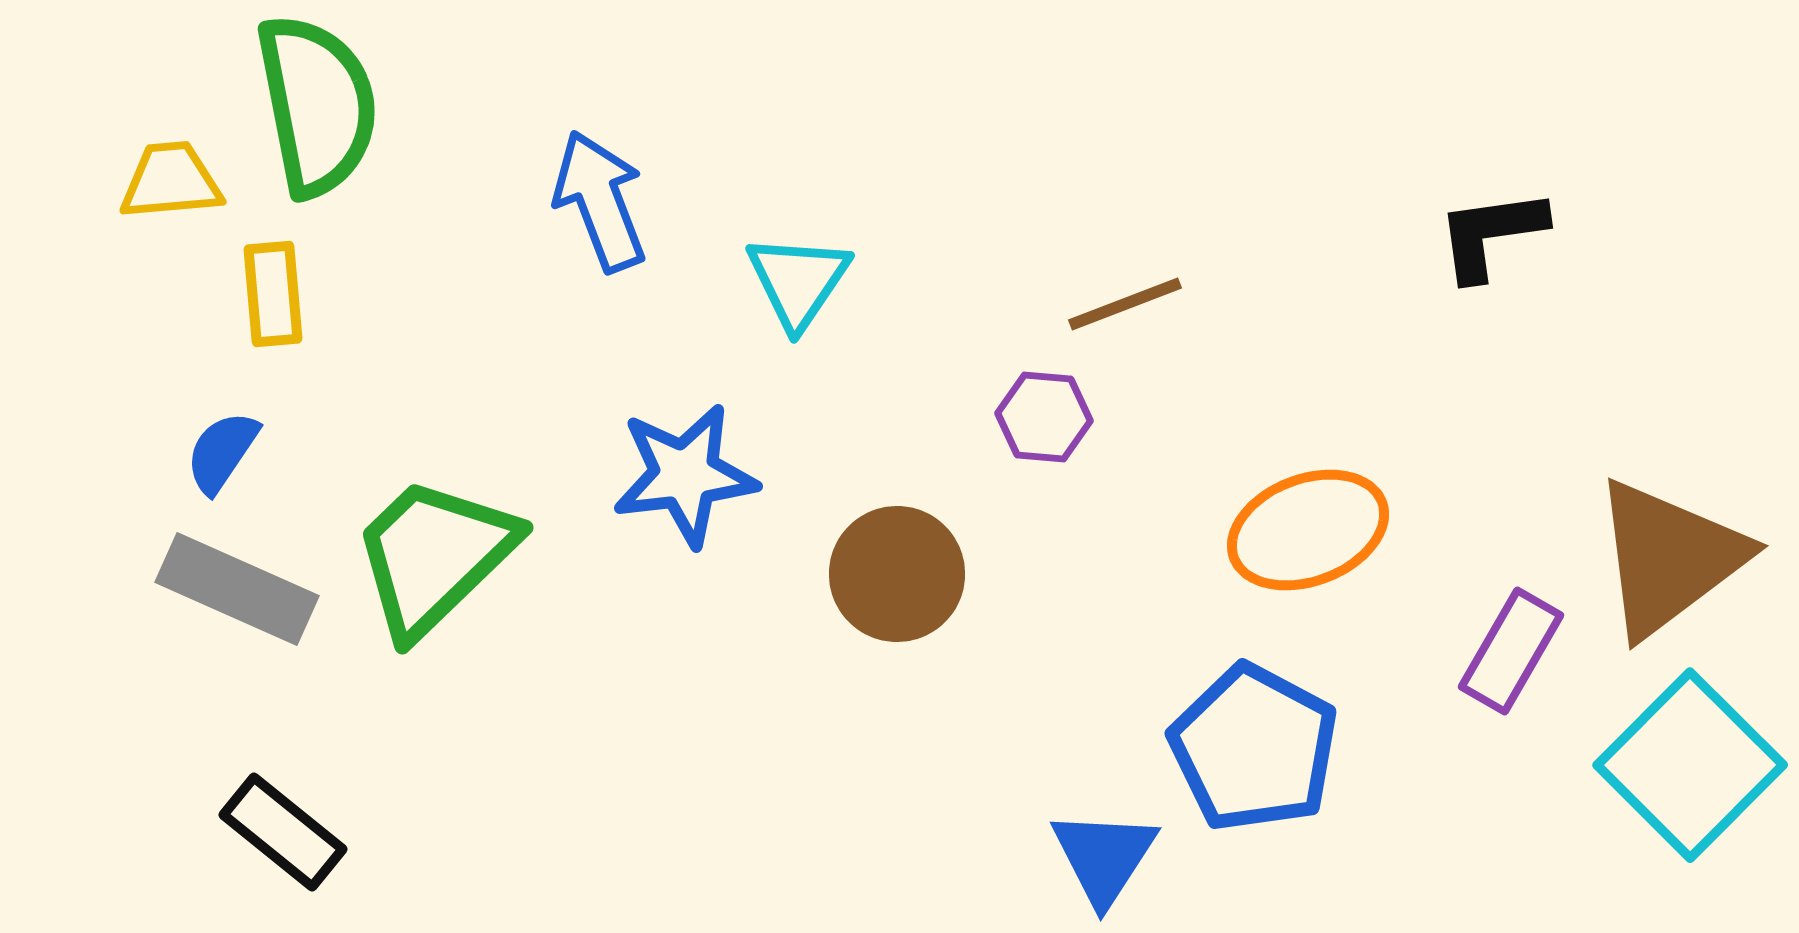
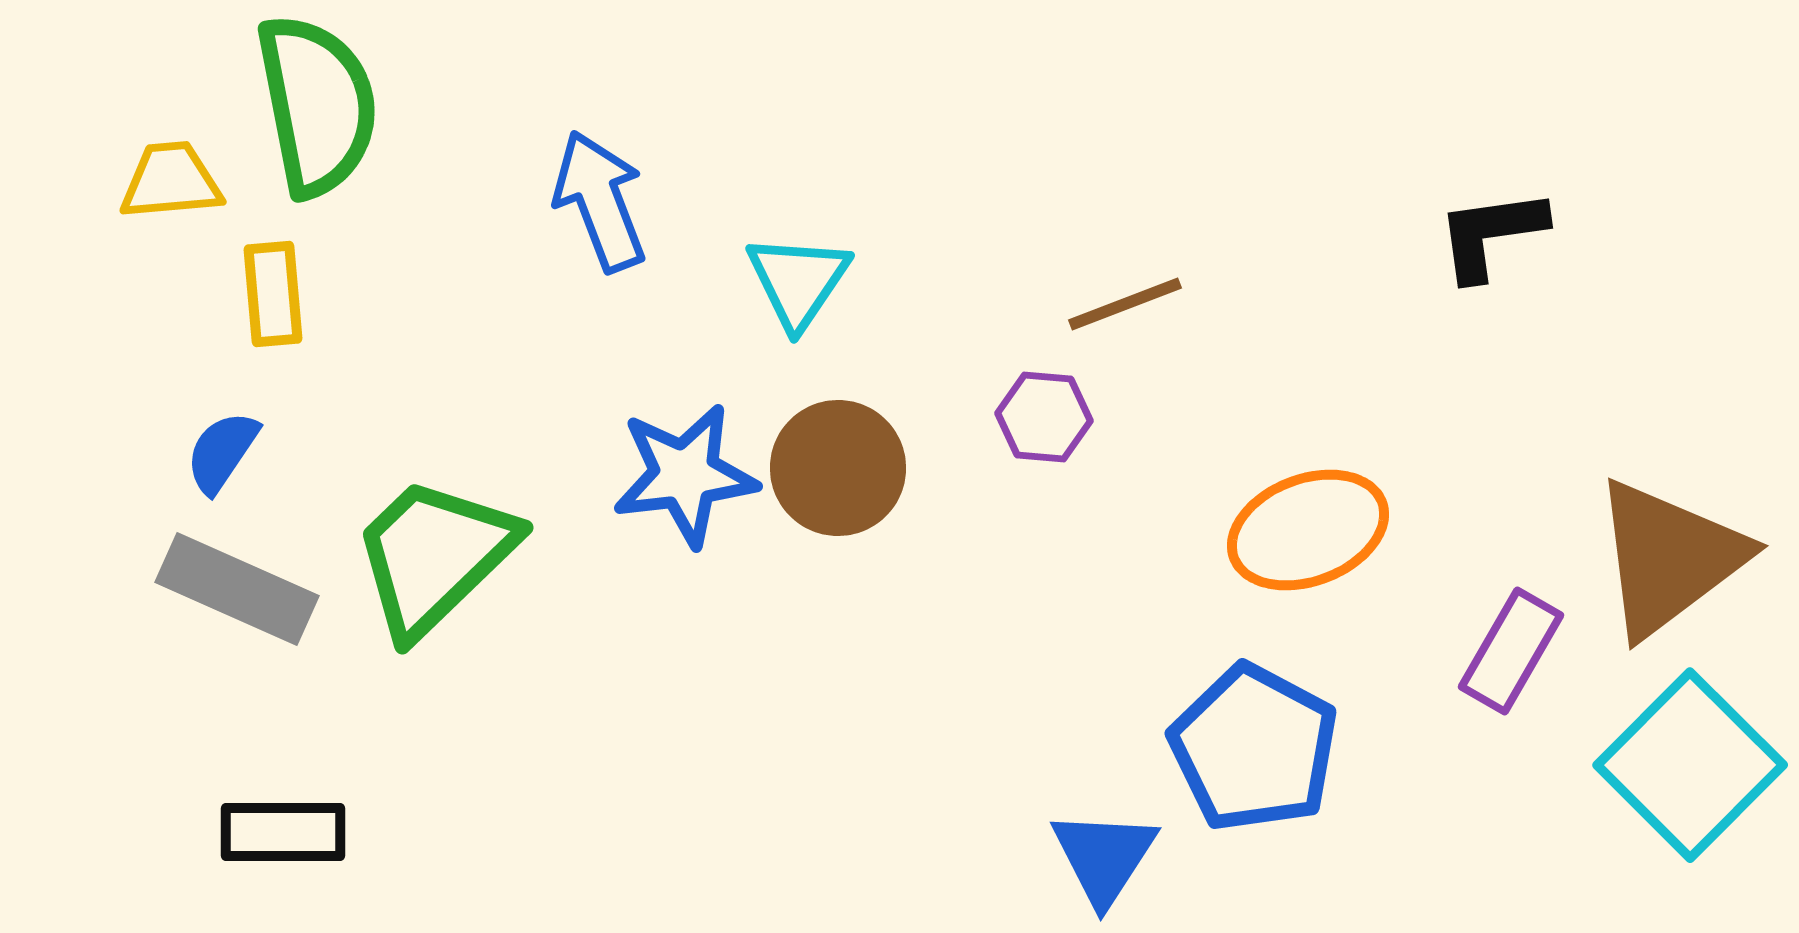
brown circle: moved 59 px left, 106 px up
black rectangle: rotated 39 degrees counterclockwise
